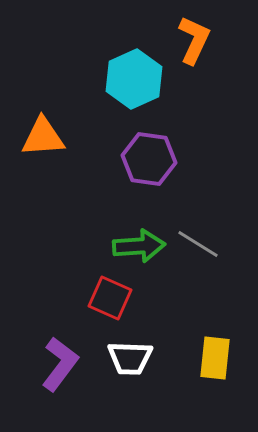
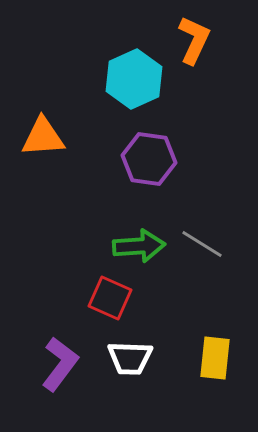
gray line: moved 4 px right
